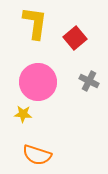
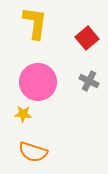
red square: moved 12 px right
orange semicircle: moved 4 px left, 3 px up
